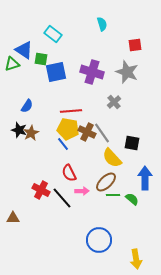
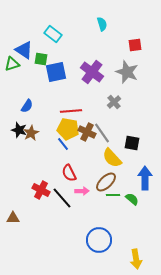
purple cross: rotated 20 degrees clockwise
